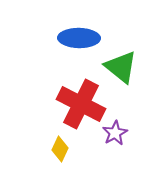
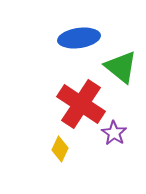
blue ellipse: rotated 9 degrees counterclockwise
red cross: rotated 6 degrees clockwise
purple star: moved 1 px left; rotated 10 degrees counterclockwise
